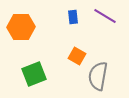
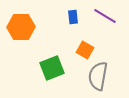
orange square: moved 8 px right, 6 px up
green square: moved 18 px right, 6 px up
